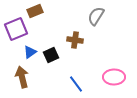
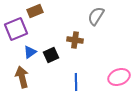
pink ellipse: moved 5 px right; rotated 20 degrees counterclockwise
blue line: moved 2 px up; rotated 36 degrees clockwise
